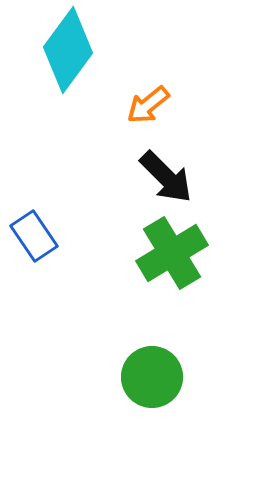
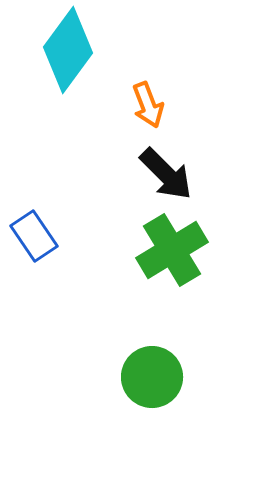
orange arrow: rotated 72 degrees counterclockwise
black arrow: moved 3 px up
green cross: moved 3 px up
